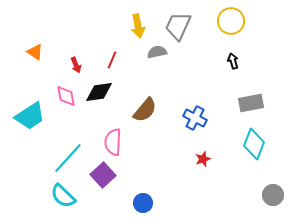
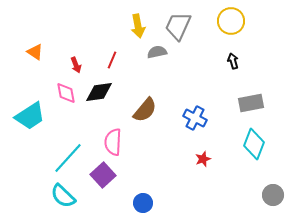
pink diamond: moved 3 px up
